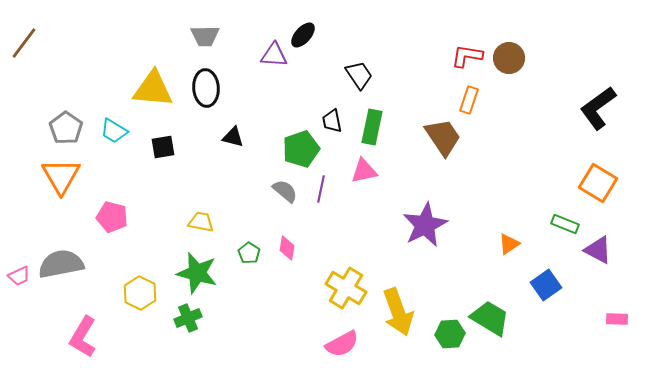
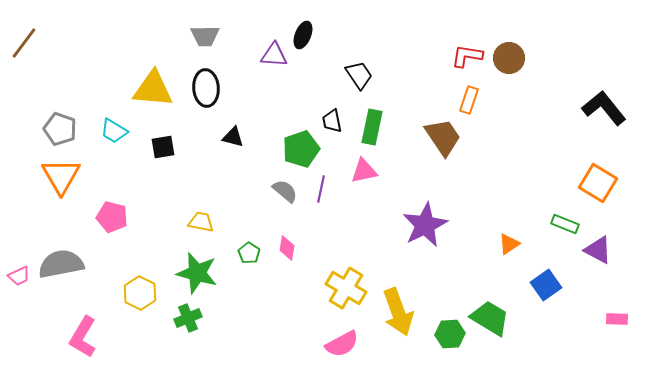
black ellipse at (303, 35): rotated 20 degrees counterclockwise
black L-shape at (598, 108): moved 6 px right; rotated 87 degrees clockwise
gray pentagon at (66, 128): moved 6 px left, 1 px down; rotated 16 degrees counterclockwise
